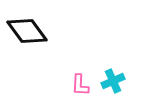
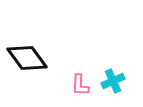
black diamond: moved 27 px down
